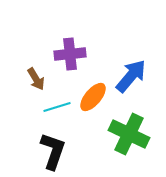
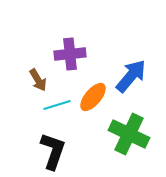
brown arrow: moved 2 px right, 1 px down
cyan line: moved 2 px up
